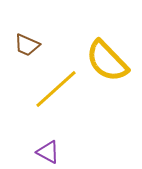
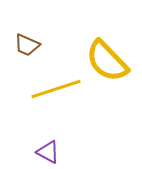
yellow line: rotated 24 degrees clockwise
